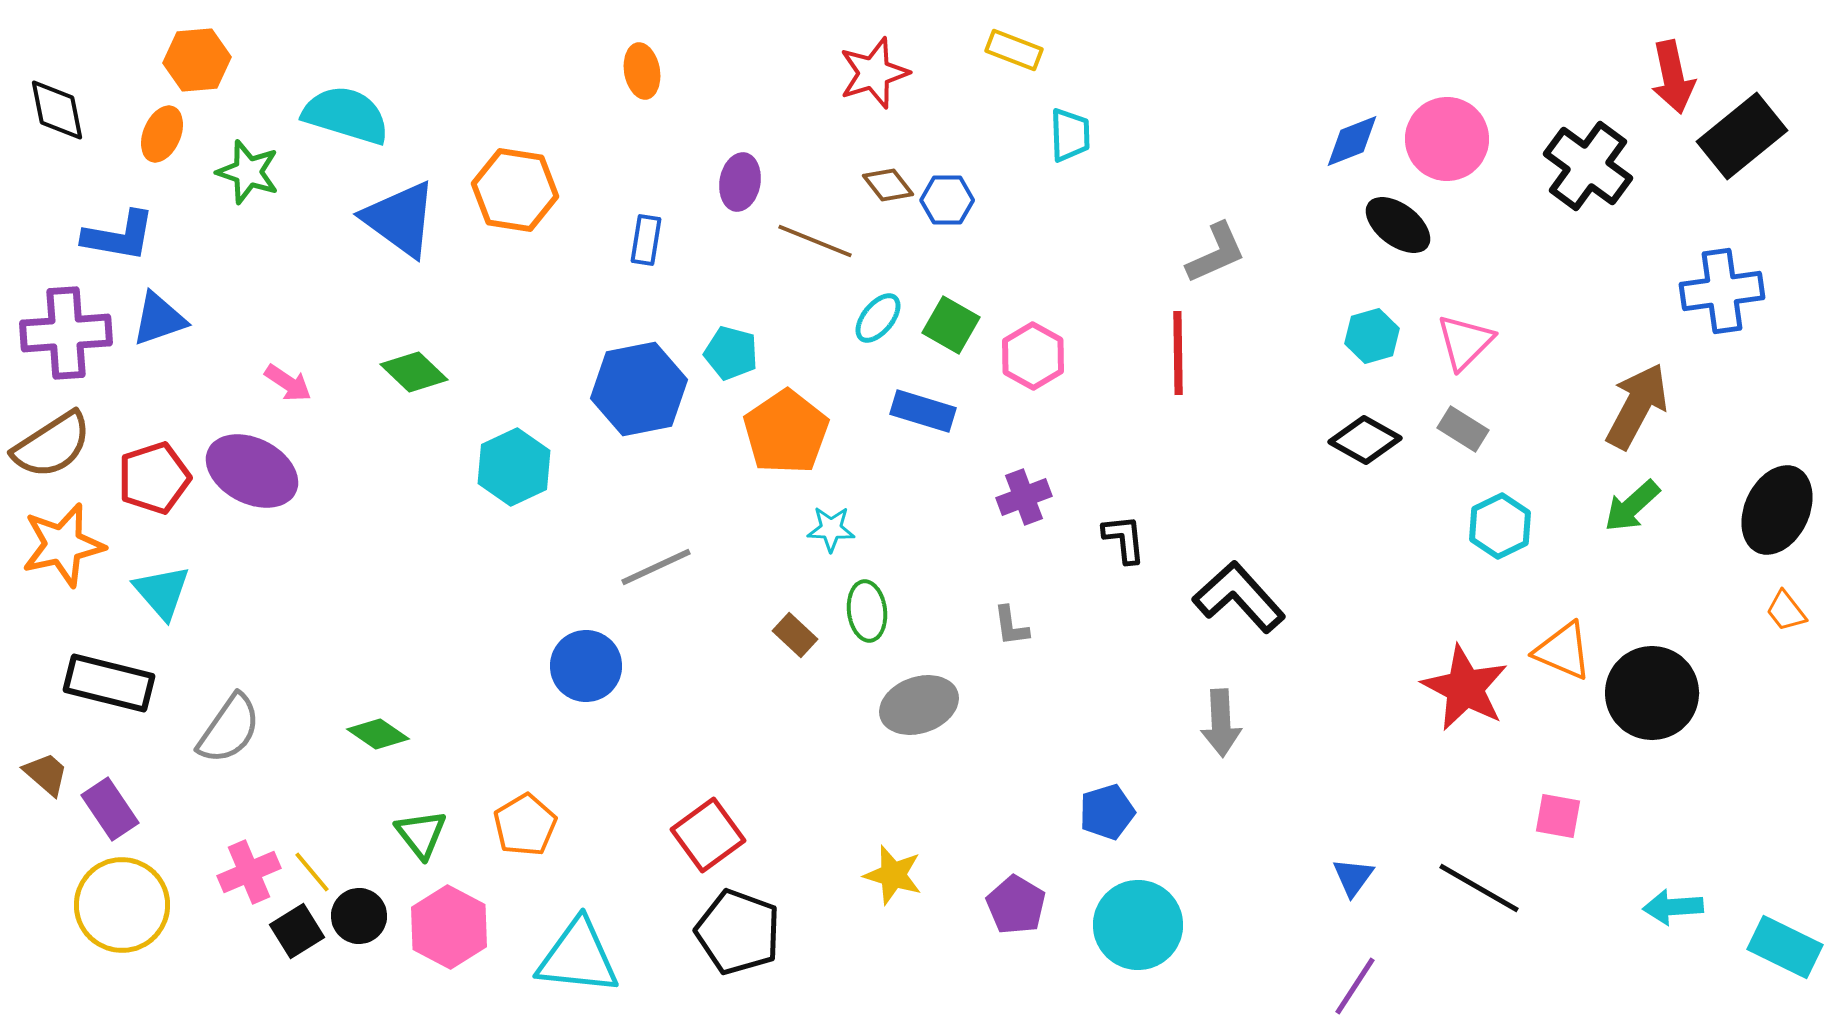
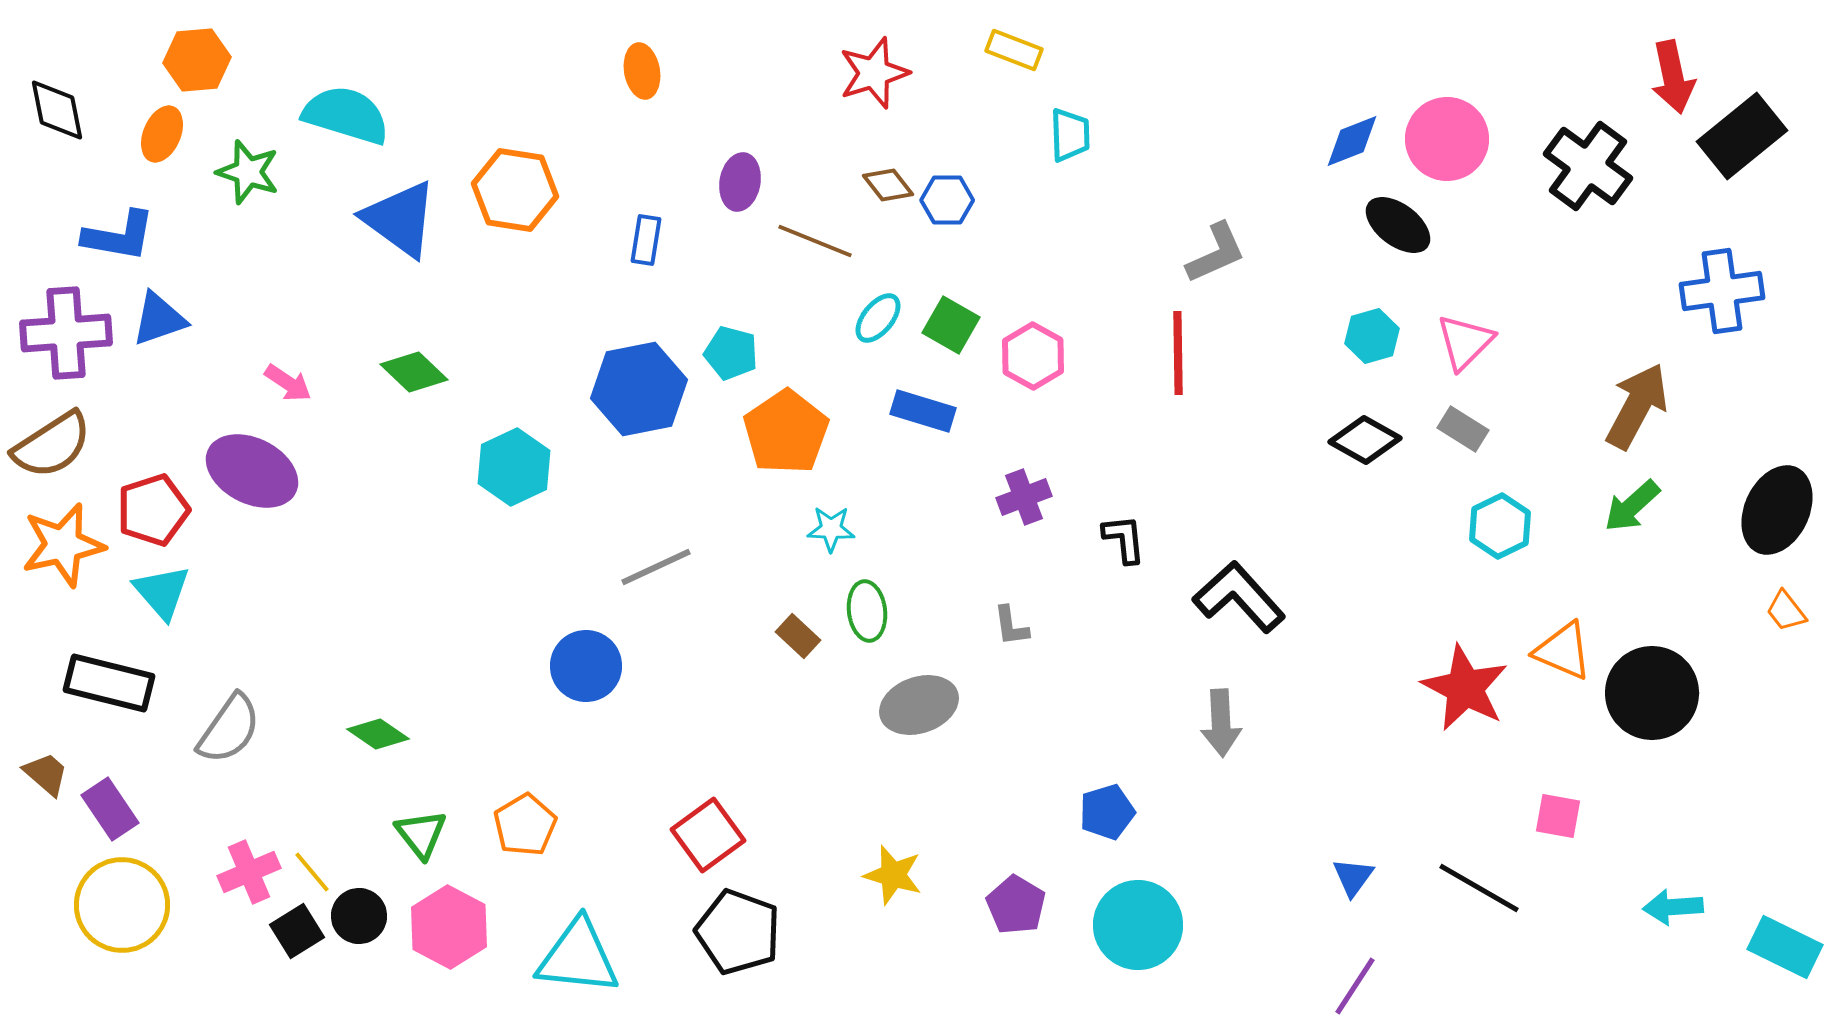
red pentagon at (154, 478): moved 1 px left, 32 px down
brown rectangle at (795, 635): moved 3 px right, 1 px down
